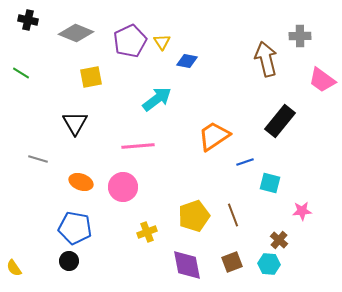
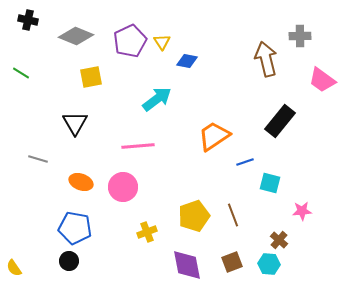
gray diamond: moved 3 px down
